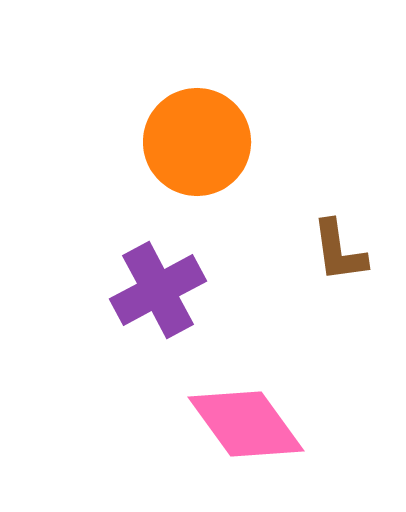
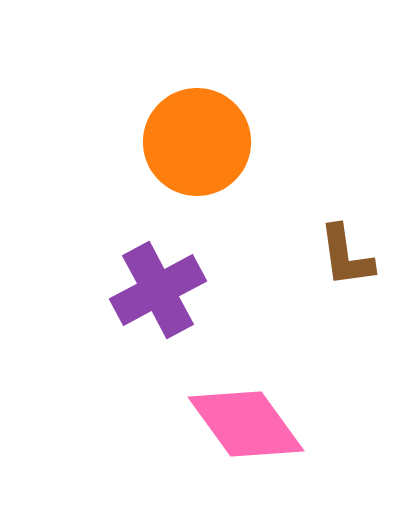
brown L-shape: moved 7 px right, 5 px down
